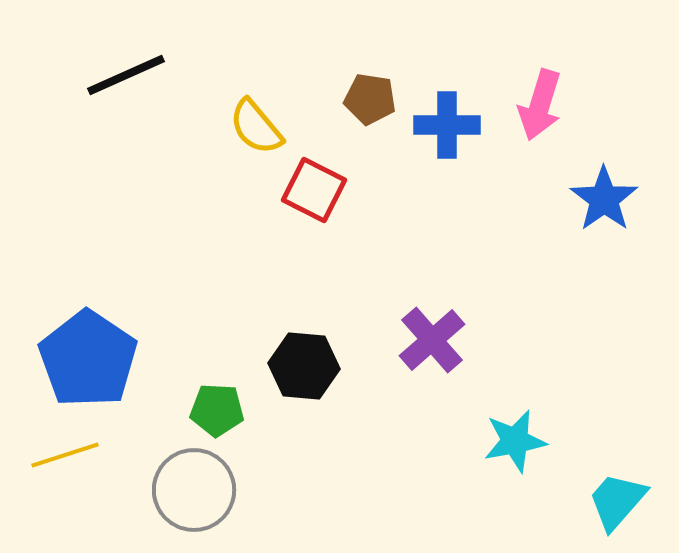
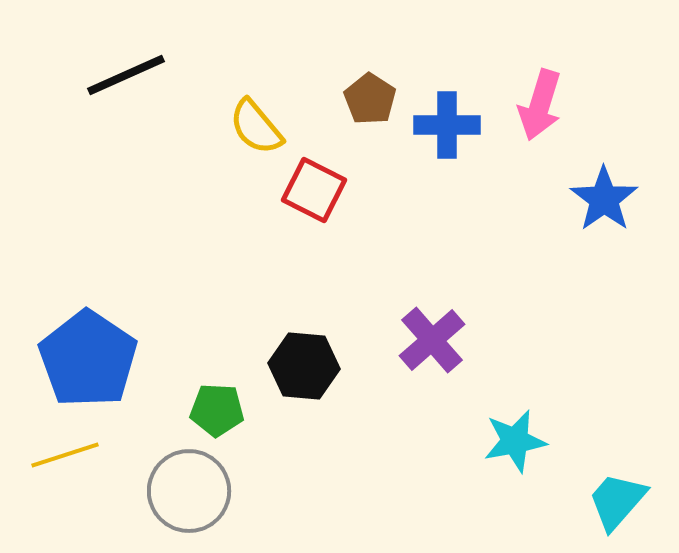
brown pentagon: rotated 24 degrees clockwise
gray circle: moved 5 px left, 1 px down
